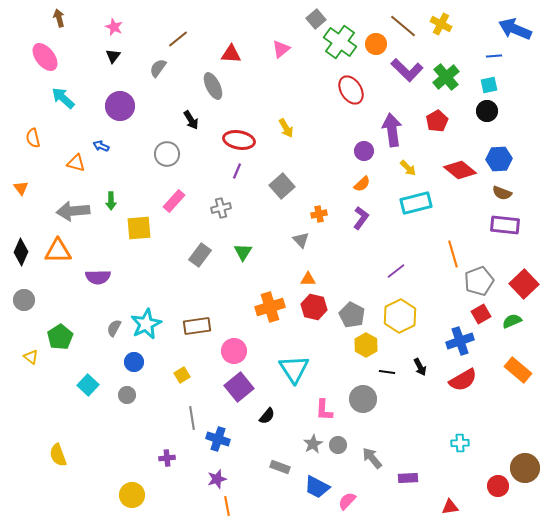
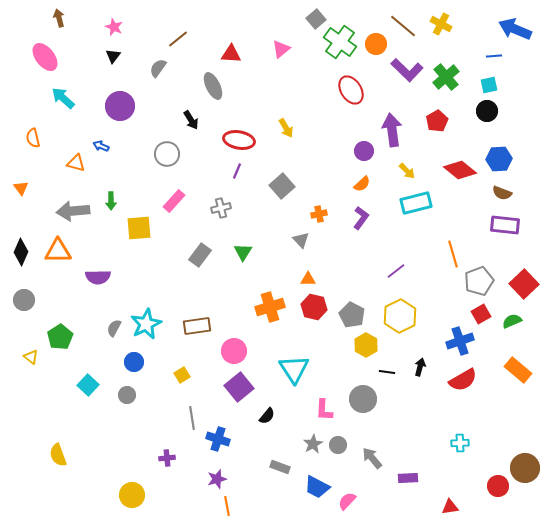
yellow arrow at (408, 168): moved 1 px left, 3 px down
black arrow at (420, 367): rotated 138 degrees counterclockwise
